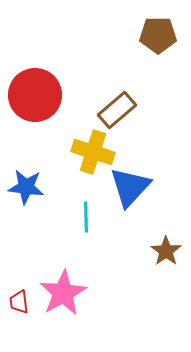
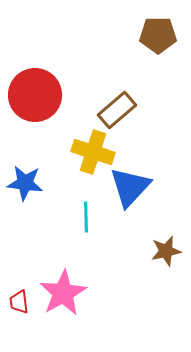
blue star: moved 1 px left, 4 px up
brown star: rotated 24 degrees clockwise
